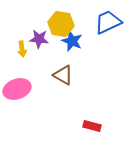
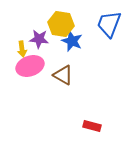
blue trapezoid: moved 1 px right, 2 px down; rotated 44 degrees counterclockwise
pink ellipse: moved 13 px right, 23 px up
